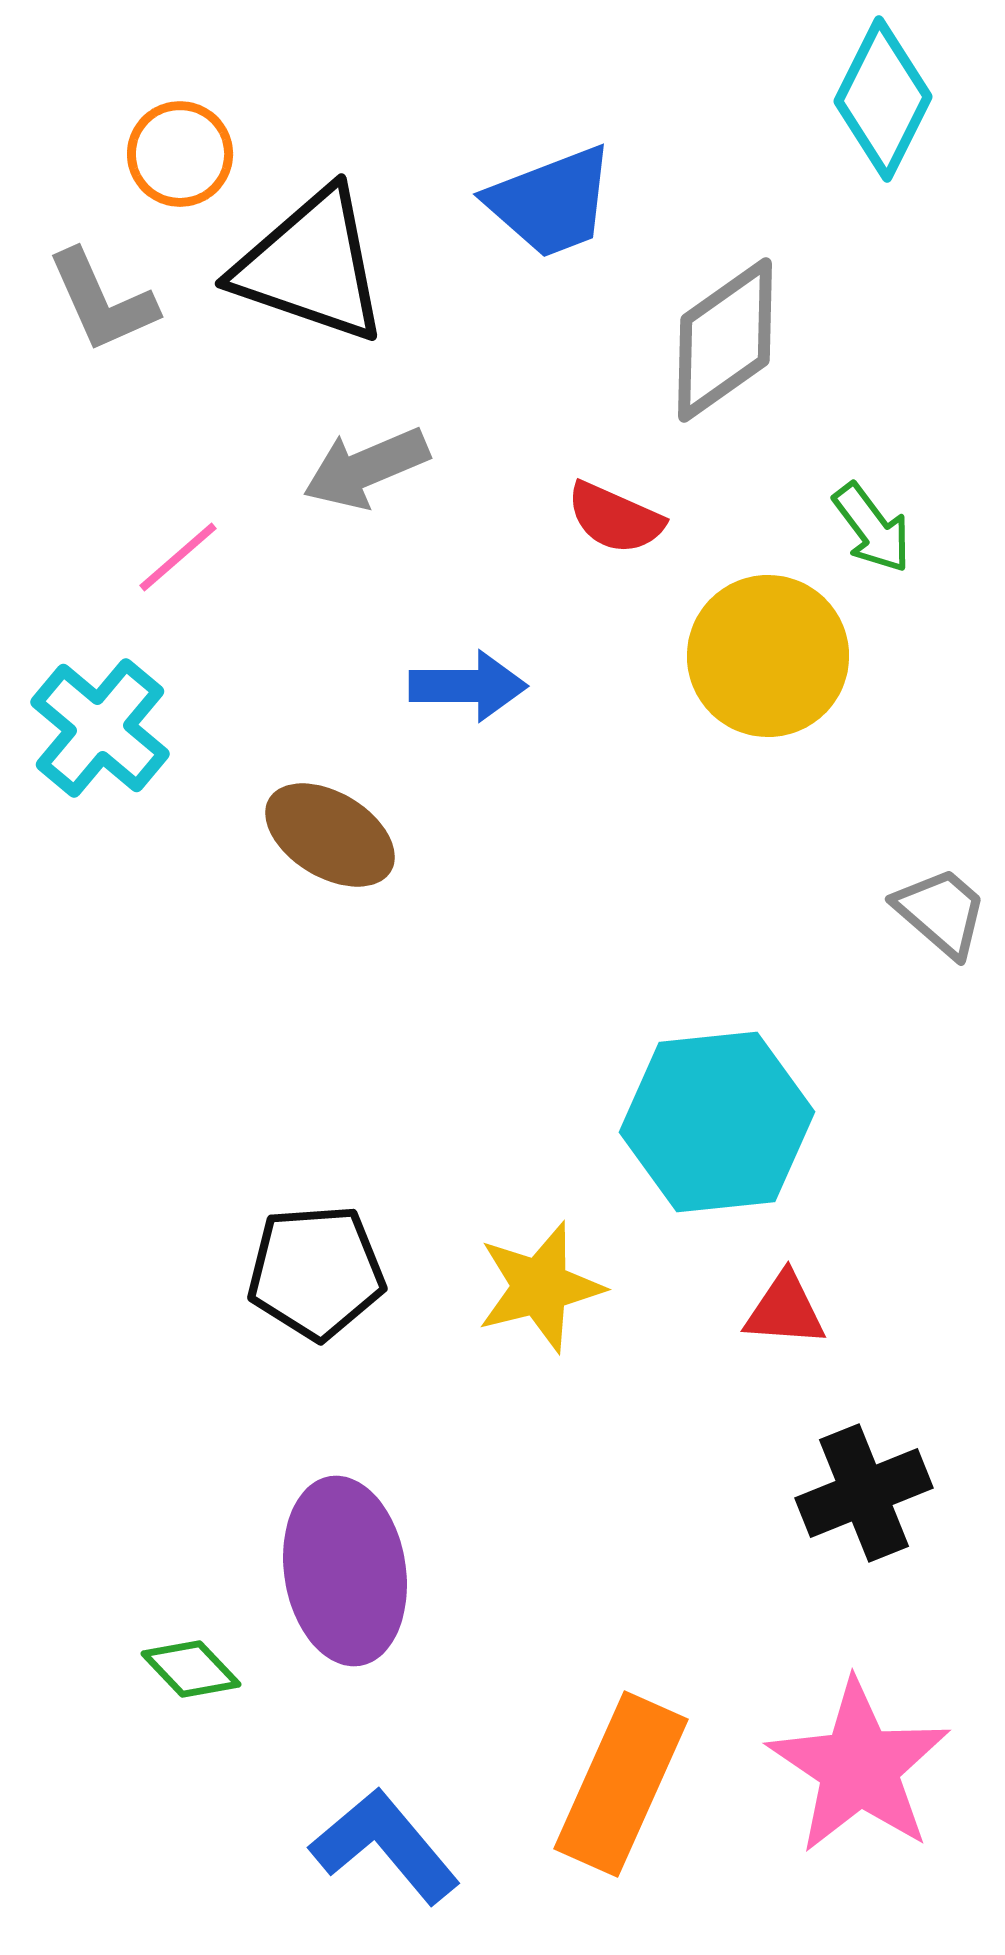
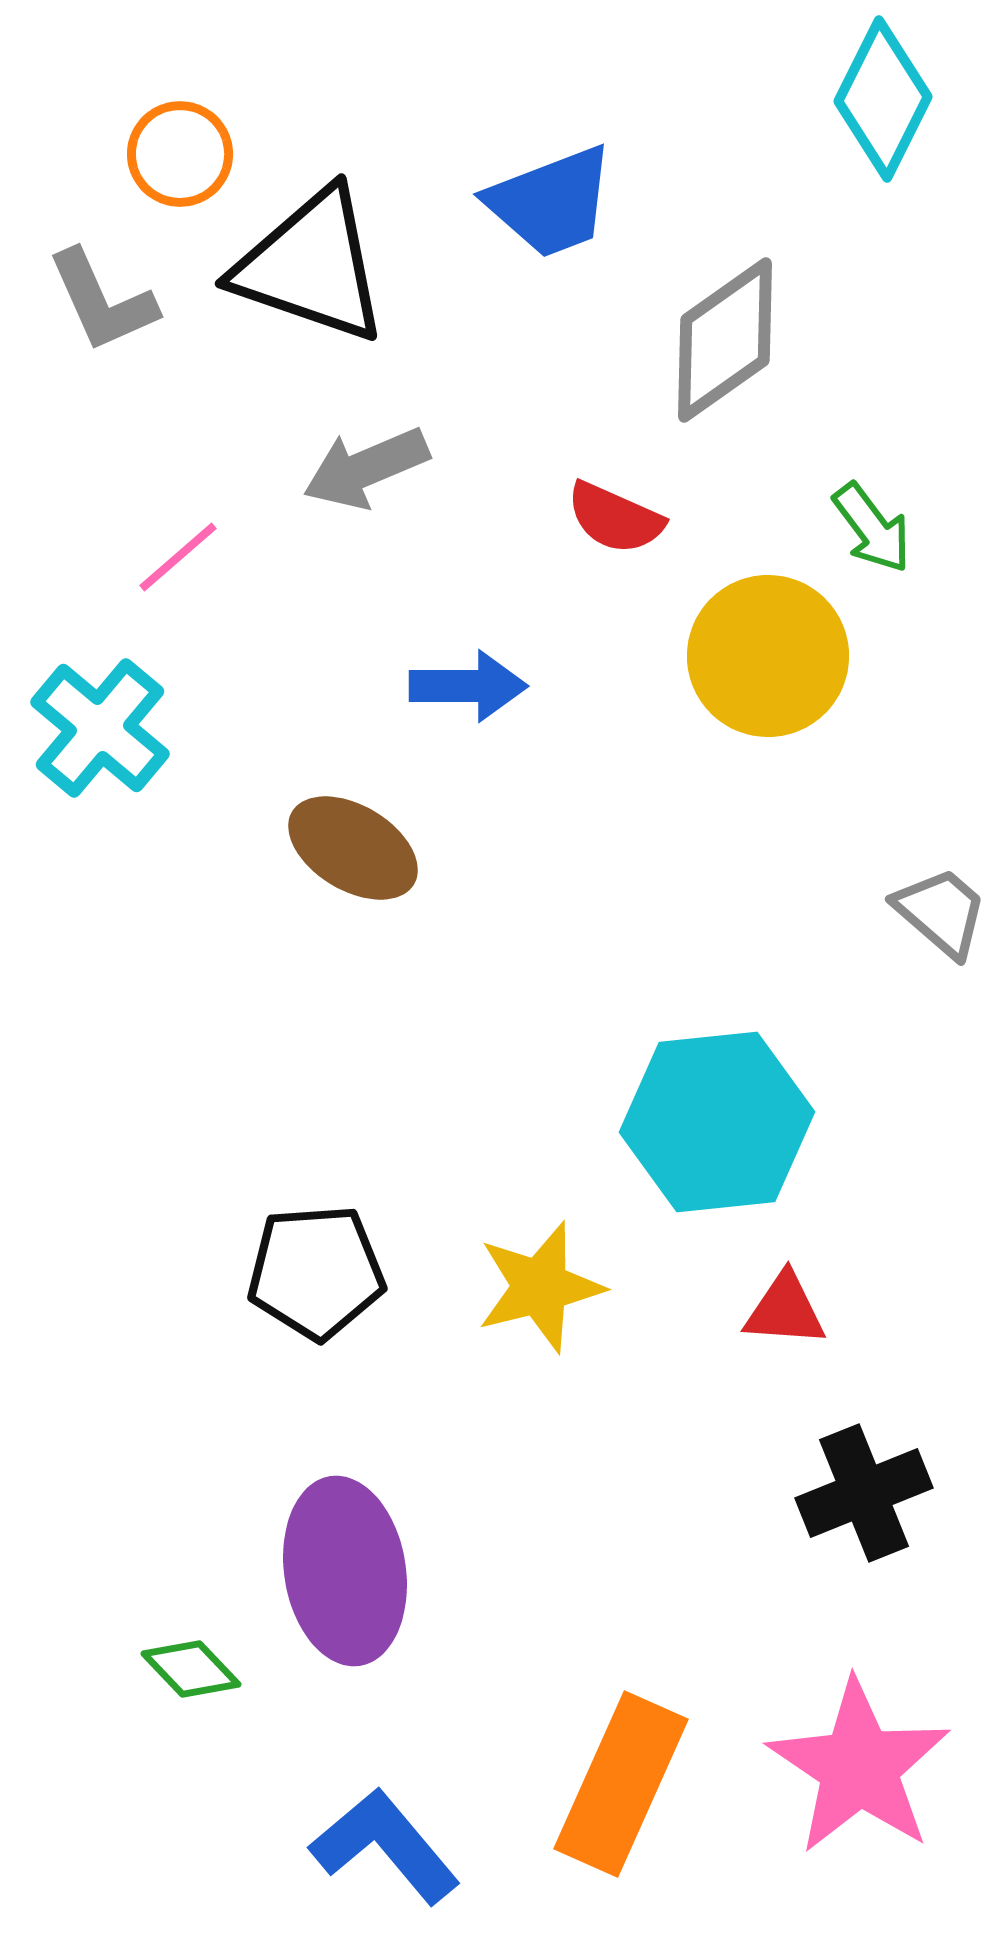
brown ellipse: moved 23 px right, 13 px down
